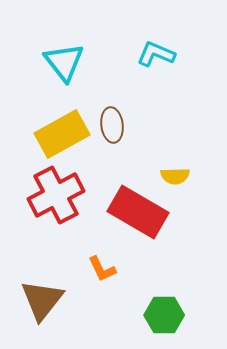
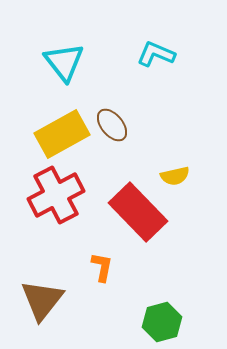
brown ellipse: rotated 32 degrees counterclockwise
yellow semicircle: rotated 12 degrees counterclockwise
red rectangle: rotated 16 degrees clockwise
orange L-shape: moved 2 px up; rotated 144 degrees counterclockwise
green hexagon: moved 2 px left, 7 px down; rotated 15 degrees counterclockwise
